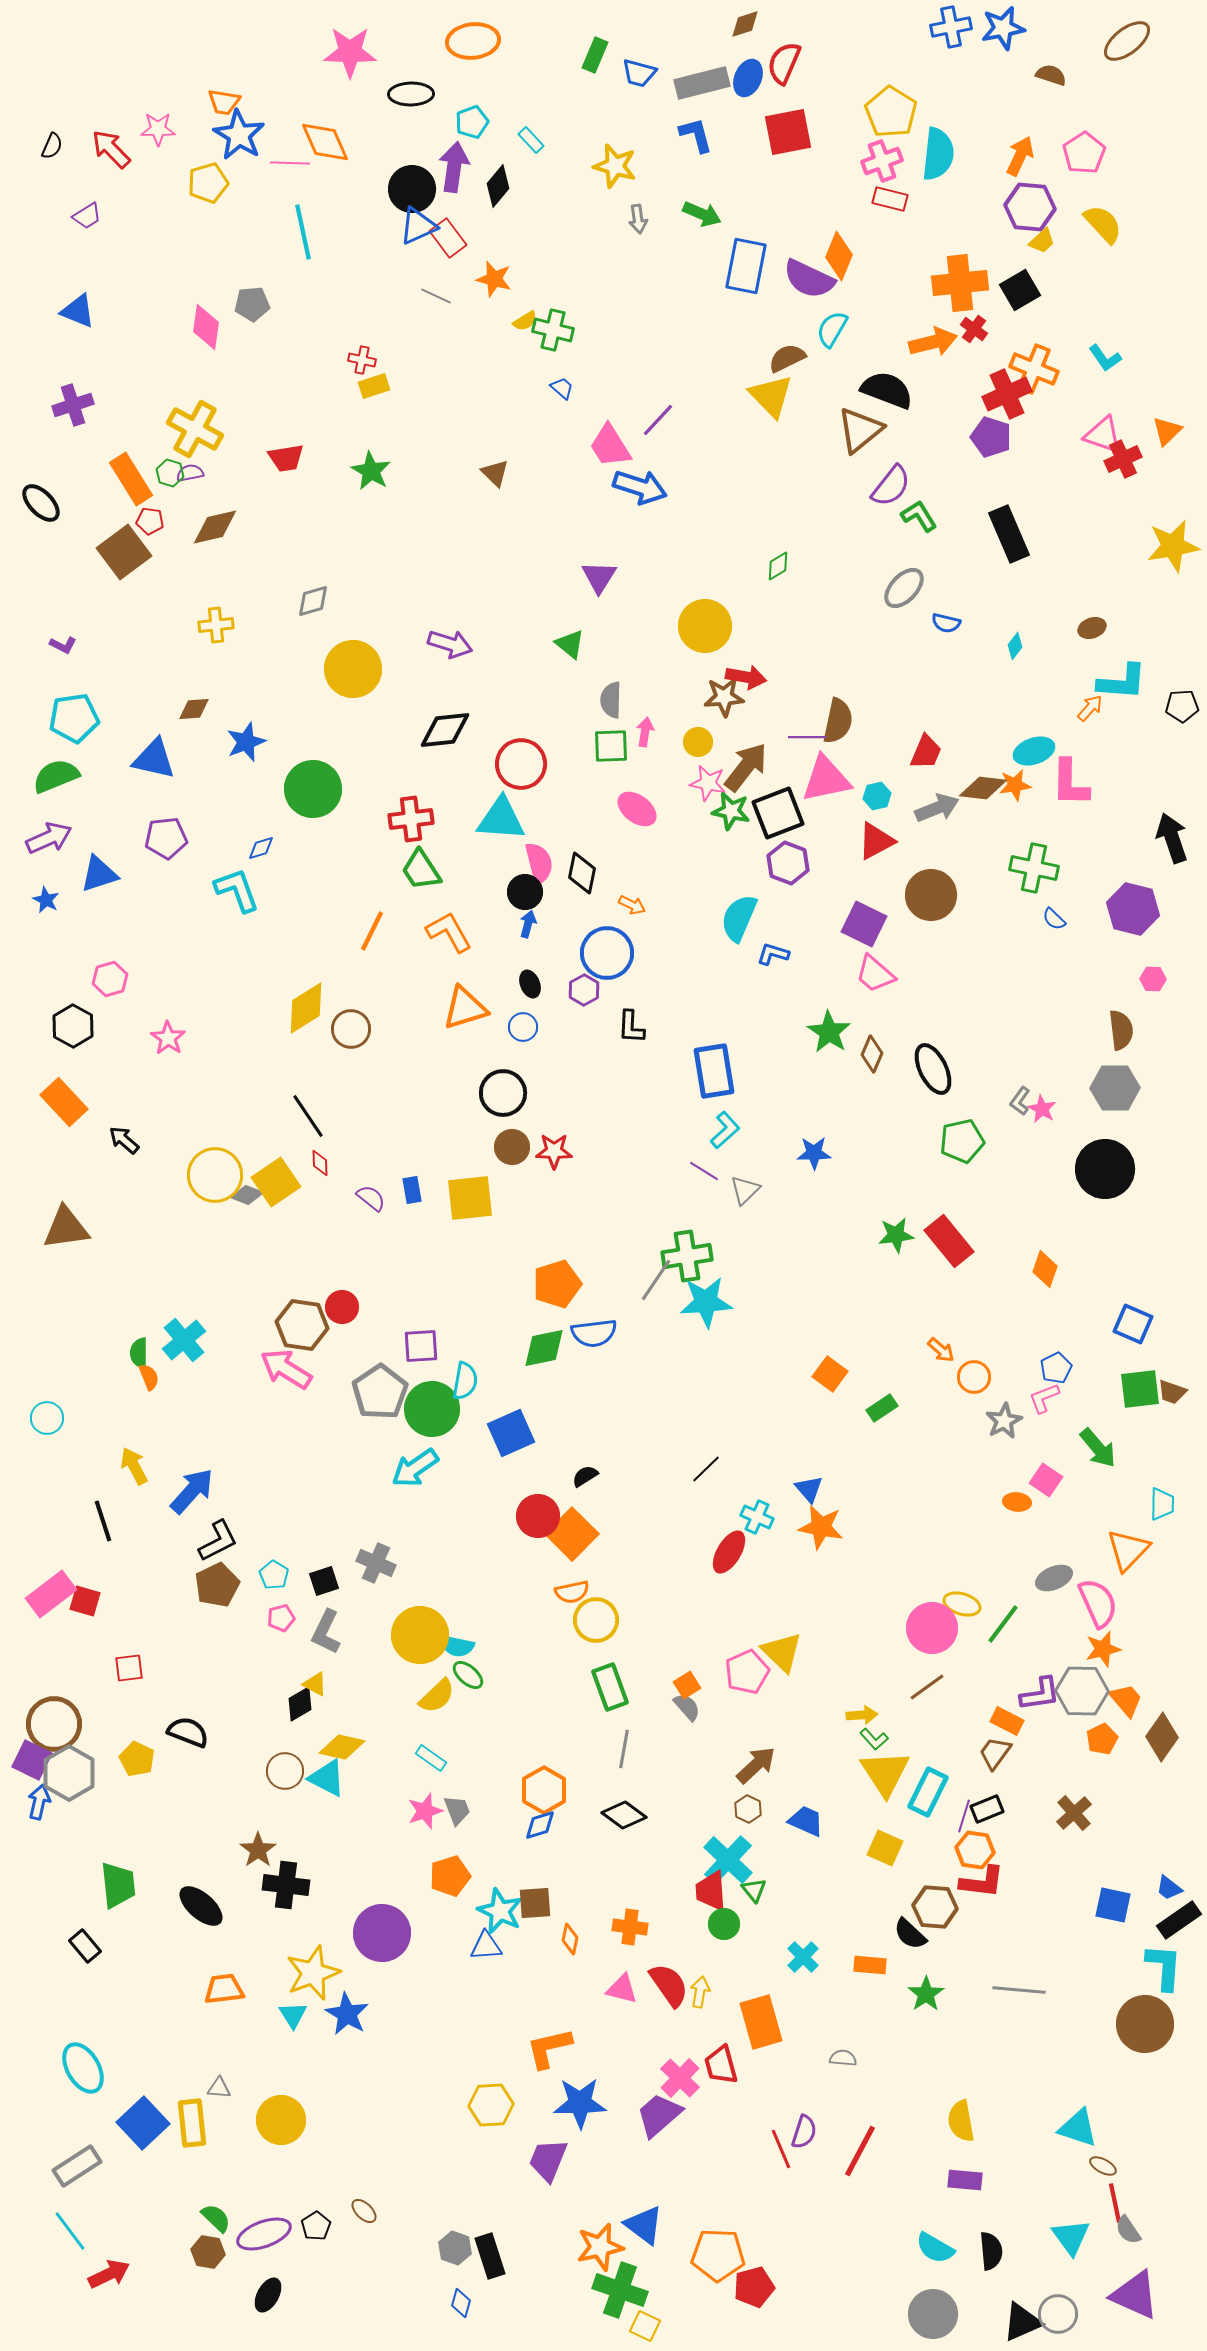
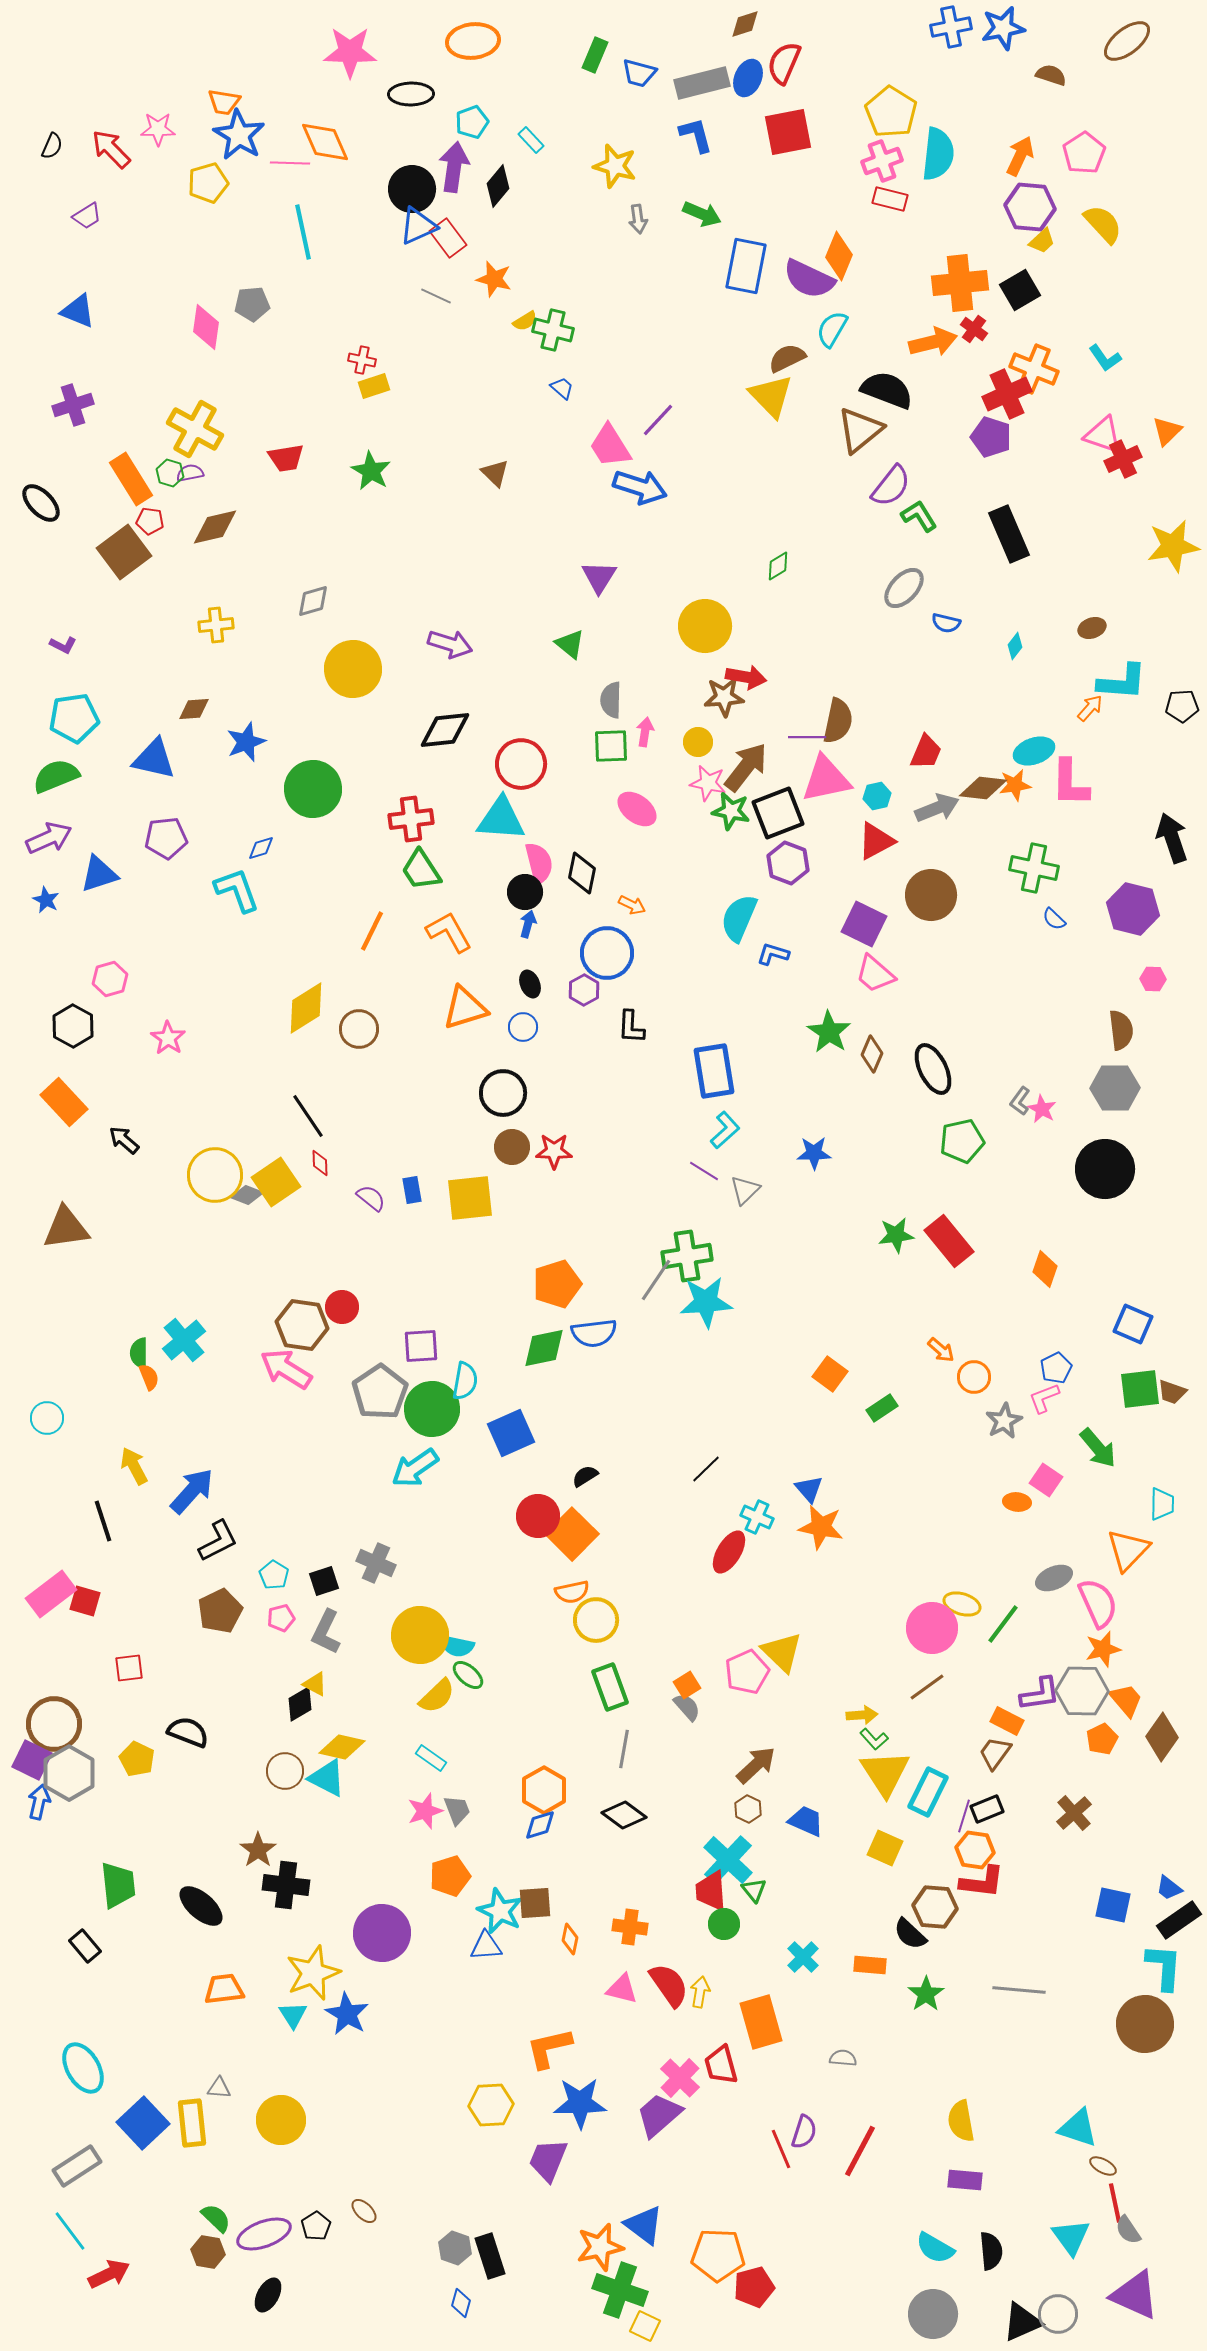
brown circle at (351, 1029): moved 8 px right
brown pentagon at (217, 1585): moved 3 px right, 26 px down
